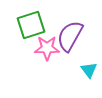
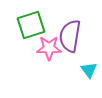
purple semicircle: rotated 20 degrees counterclockwise
pink star: moved 2 px right
